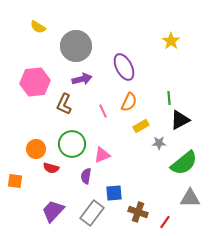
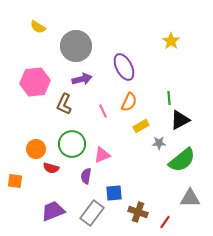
green semicircle: moved 2 px left, 3 px up
purple trapezoid: rotated 25 degrees clockwise
